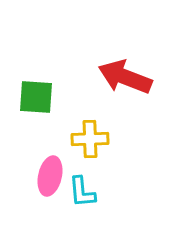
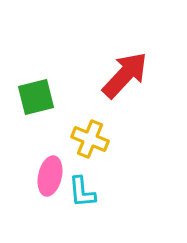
red arrow: moved 2 px up; rotated 112 degrees clockwise
green square: rotated 18 degrees counterclockwise
yellow cross: rotated 24 degrees clockwise
